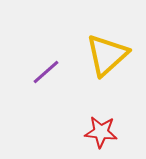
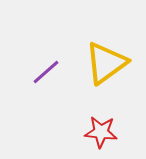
yellow triangle: moved 1 px left, 8 px down; rotated 6 degrees clockwise
